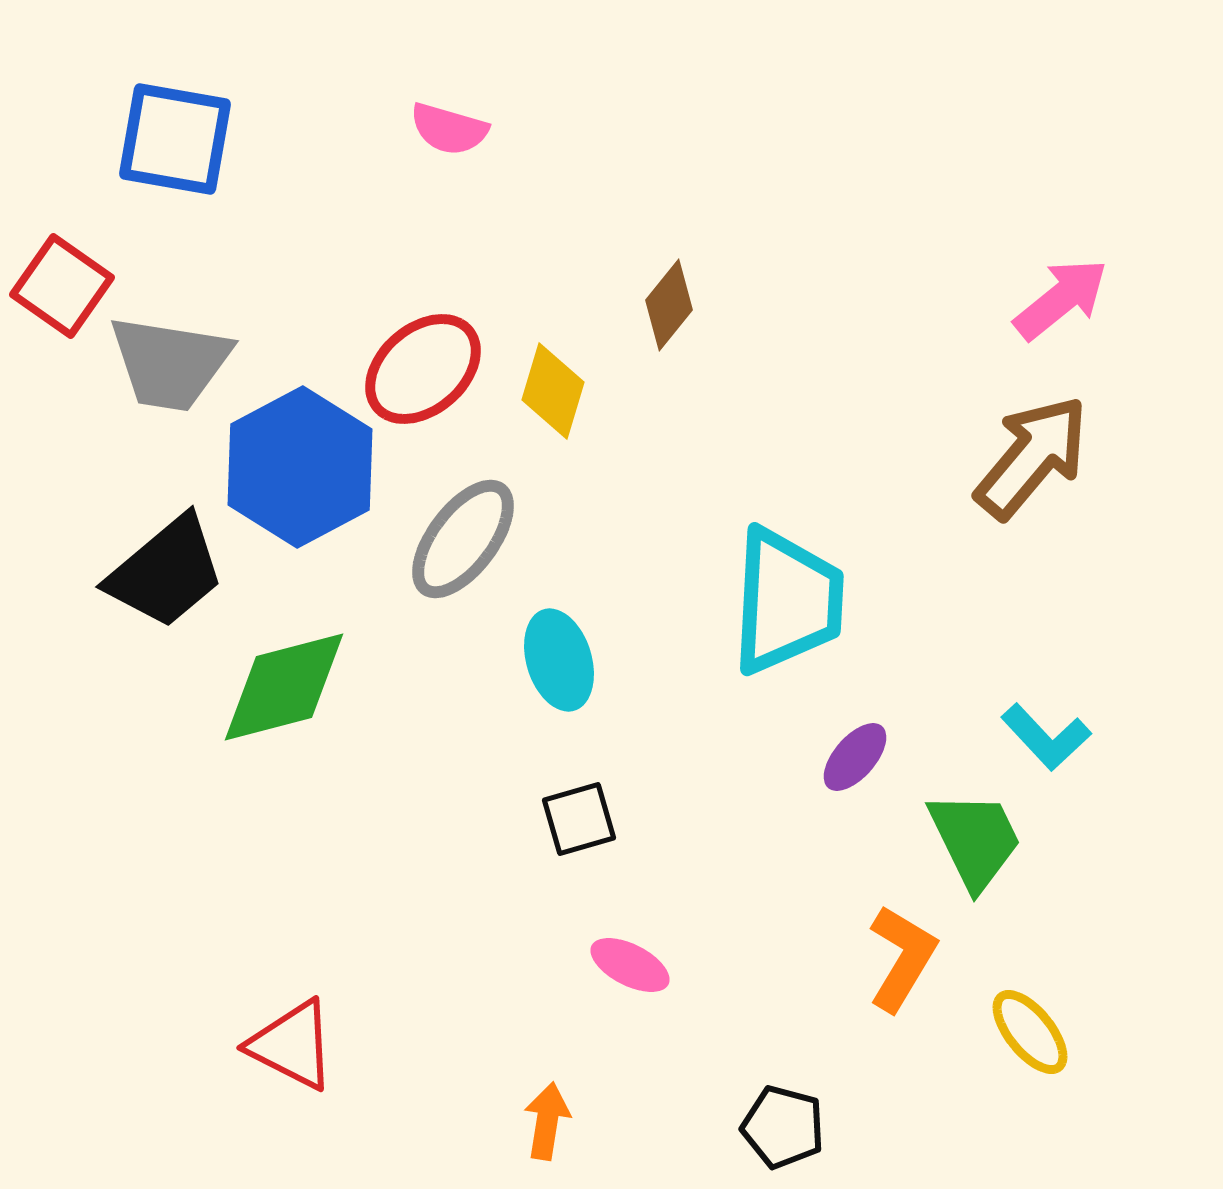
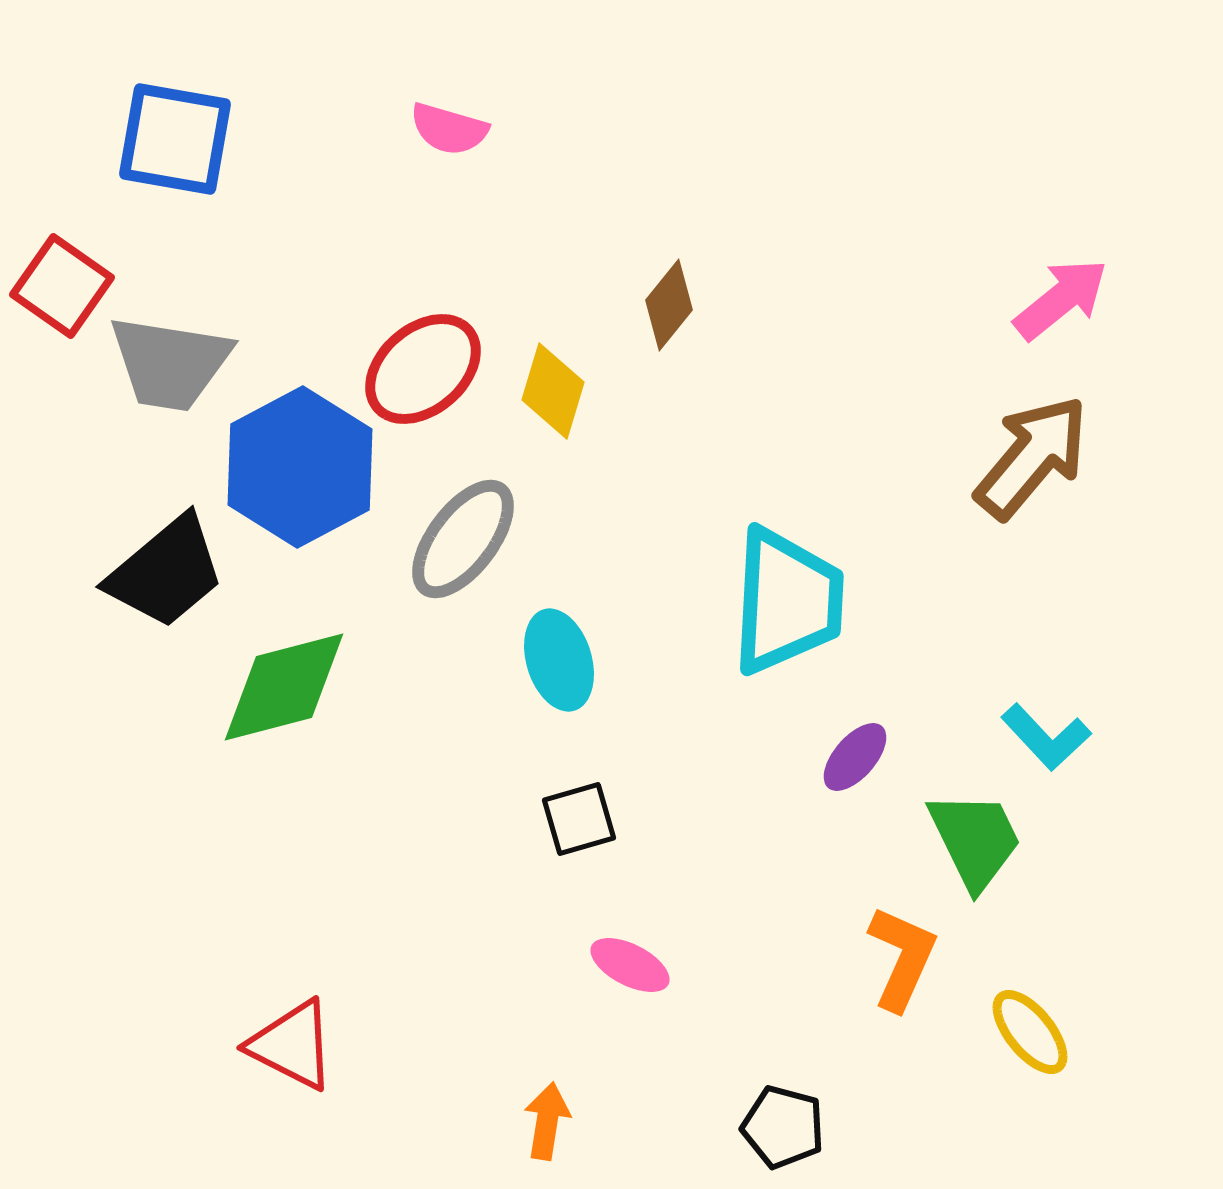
orange L-shape: rotated 7 degrees counterclockwise
